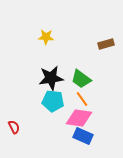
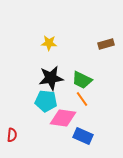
yellow star: moved 3 px right, 6 px down
green trapezoid: moved 1 px right, 1 px down; rotated 10 degrees counterclockwise
cyan pentagon: moved 7 px left
pink diamond: moved 16 px left
red semicircle: moved 2 px left, 8 px down; rotated 32 degrees clockwise
